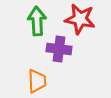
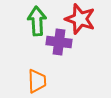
red star: rotated 8 degrees clockwise
purple cross: moved 7 px up
